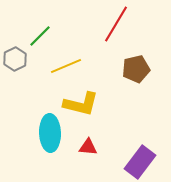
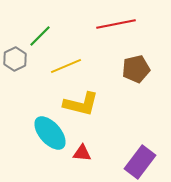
red line: rotated 48 degrees clockwise
cyan ellipse: rotated 39 degrees counterclockwise
red triangle: moved 6 px left, 6 px down
